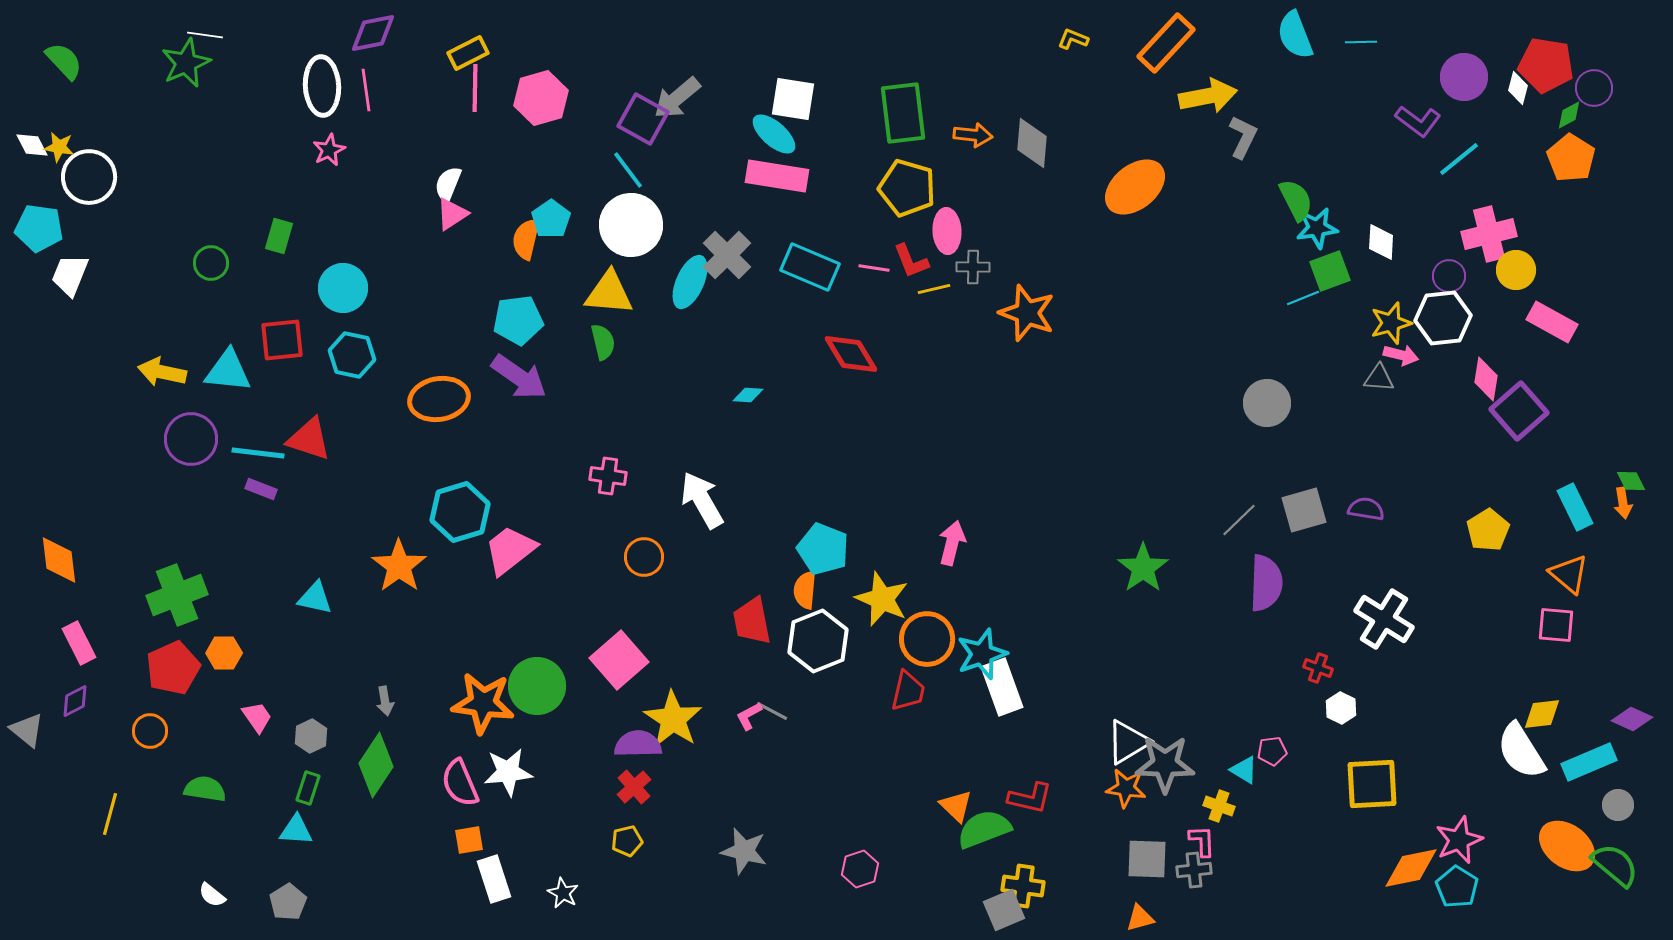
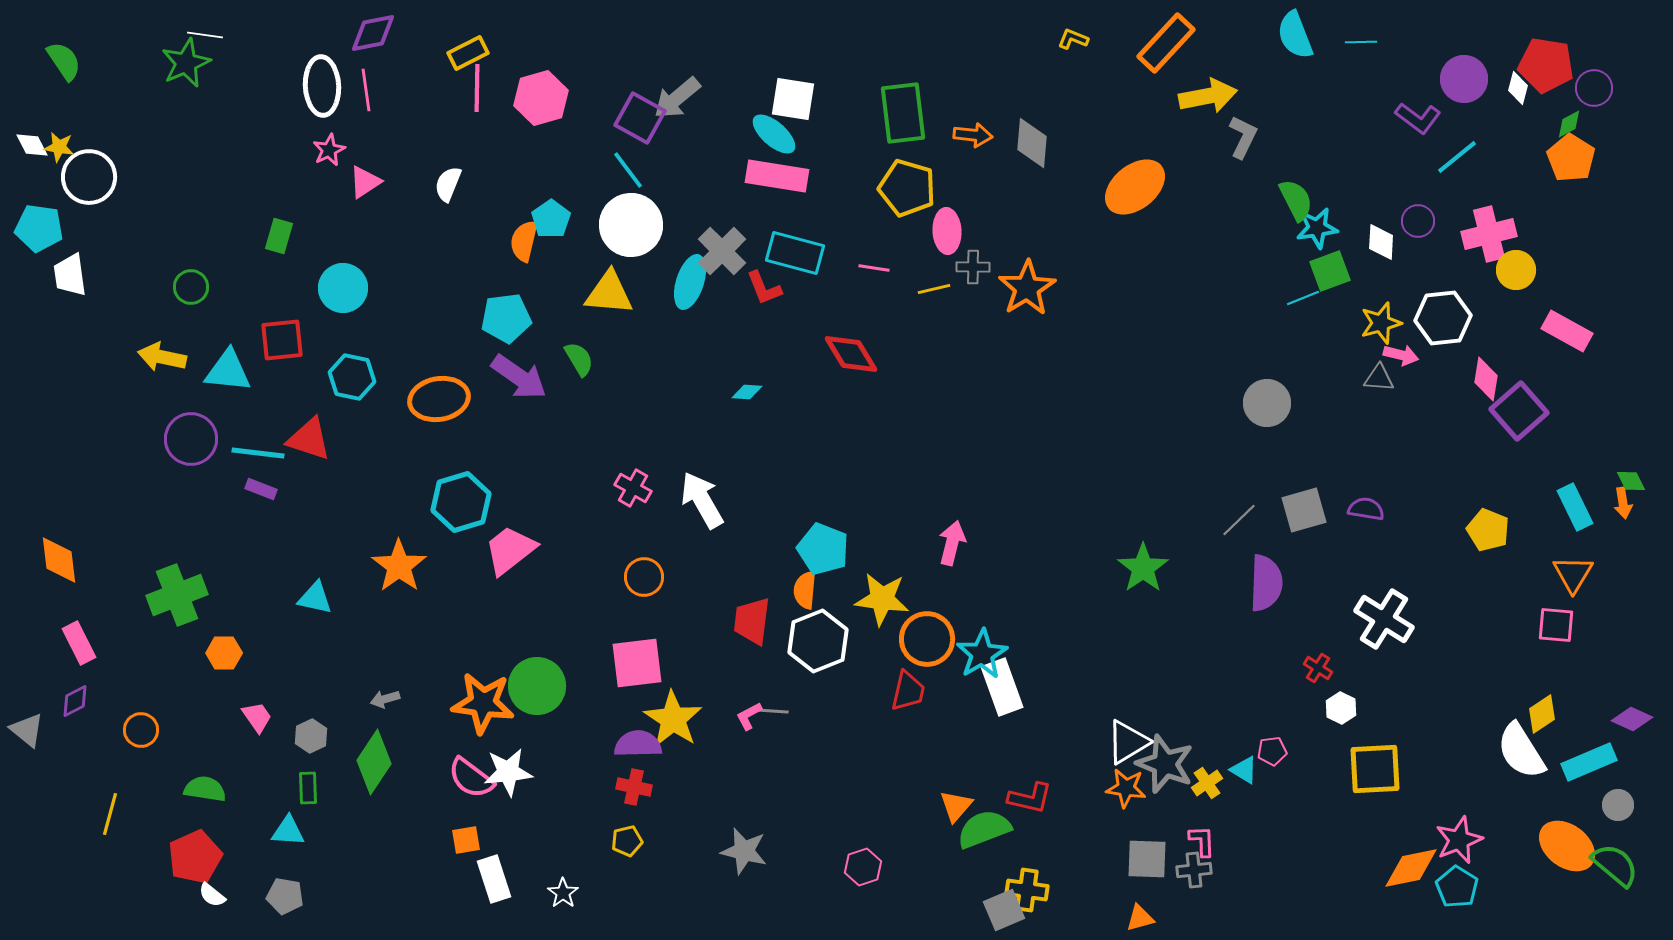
green semicircle at (64, 61): rotated 9 degrees clockwise
purple circle at (1464, 77): moved 2 px down
pink line at (475, 88): moved 2 px right
green diamond at (1569, 115): moved 9 px down
purple square at (643, 119): moved 3 px left, 1 px up
purple L-shape at (1418, 121): moved 3 px up
cyan line at (1459, 159): moved 2 px left, 2 px up
pink triangle at (452, 214): moved 87 px left, 32 px up
orange semicircle at (526, 239): moved 2 px left, 2 px down
gray cross at (727, 255): moved 5 px left, 4 px up
red L-shape at (911, 261): moved 147 px left, 27 px down
green circle at (211, 263): moved 20 px left, 24 px down
cyan rectangle at (810, 267): moved 15 px left, 14 px up; rotated 8 degrees counterclockwise
white trapezoid at (70, 275): rotated 30 degrees counterclockwise
purple circle at (1449, 276): moved 31 px left, 55 px up
cyan ellipse at (690, 282): rotated 6 degrees counterclockwise
orange star at (1027, 313): moved 25 px up; rotated 20 degrees clockwise
cyan pentagon at (518, 320): moved 12 px left, 2 px up
pink rectangle at (1552, 322): moved 15 px right, 9 px down
yellow star at (1391, 323): moved 10 px left
green semicircle at (603, 342): moved 24 px left, 17 px down; rotated 18 degrees counterclockwise
cyan hexagon at (352, 355): moved 22 px down
yellow arrow at (162, 372): moved 15 px up
cyan diamond at (748, 395): moved 1 px left, 3 px up
pink cross at (608, 476): moved 25 px right, 12 px down; rotated 21 degrees clockwise
cyan hexagon at (460, 512): moved 1 px right, 10 px up
yellow pentagon at (1488, 530): rotated 18 degrees counterclockwise
orange circle at (644, 557): moved 20 px down
orange triangle at (1569, 574): moved 4 px right; rotated 21 degrees clockwise
yellow star at (882, 599): rotated 16 degrees counterclockwise
red trapezoid at (752, 621): rotated 18 degrees clockwise
cyan star at (982, 654): rotated 12 degrees counterclockwise
pink square at (619, 660): moved 18 px right, 3 px down; rotated 34 degrees clockwise
red pentagon at (173, 668): moved 22 px right, 189 px down
red cross at (1318, 668): rotated 12 degrees clockwise
gray arrow at (385, 701): moved 2 px up; rotated 84 degrees clockwise
gray line at (772, 711): rotated 24 degrees counterclockwise
yellow diamond at (1542, 714): rotated 27 degrees counterclockwise
orange circle at (150, 731): moved 9 px left, 1 px up
gray star at (1165, 764): rotated 20 degrees clockwise
green diamond at (376, 765): moved 2 px left, 3 px up
pink semicircle at (460, 783): moved 11 px right, 5 px up; rotated 30 degrees counterclockwise
yellow square at (1372, 784): moved 3 px right, 15 px up
red cross at (634, 787): rotated 36 degrees counterclockwise
green rectangle at (308, 788): rotated 20 degrees counterclockwise
orange triangle at (956, 806): rotated 27 degrees clockwise
yellow cross at (1219, 806): moved 12 px left, 23 px up; rotated 36 degrees clockwise
cyan triangle at (296, 830): moved 8 px left, 1 px down
orange square at (469, 840): moved 3 px left
pink hexagon at (860, 869): moved 3 px right, 2 px up
yellow cross at (1023, 886): moved 4 px right, 4 px down
white star at (563, 893): rotated 8 degrees clockwise
gray pentagon at (288, 902): moved 3 px left, 6 px up; rotated 30 degrees counterclockwise
